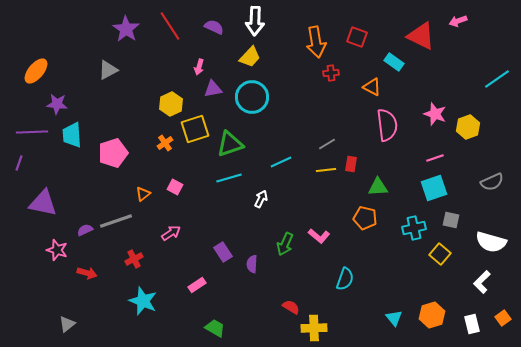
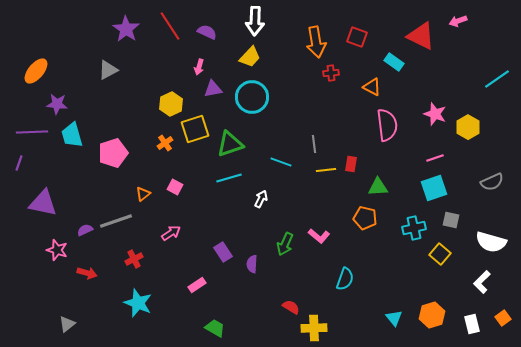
purple semicircle at (214, 27): moved 7 px left, 5 px down
yellow hexagon at (468, 127): rotated 10 degrees counterclockwise
cyan trapezoid at (72, 135): rotated 12 degrees counterclockwise
gray line at (327, 144): moved 13 px left; rotated 66 degrees counterclockwise
cyan line at (281, 162): rotated 45 degrees clockwise
cyan star at (143, 301): moved 5 px left, 2 px down
